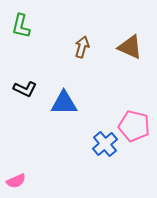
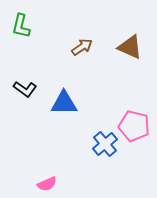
brown arrow: rotated 40 degrees clockwise
black L-shape: rotated 10 degrees clockwise
pink semicircle: moved 31 px right, 3 px down
